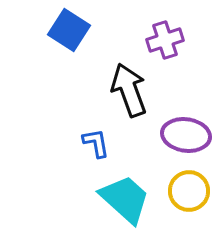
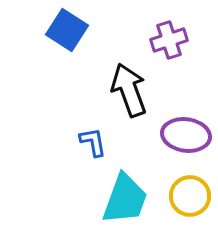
blue square: moved 2 px left
purple cross: moved 4 px right
blue L-shape: moved 3 px left, 1 px up
yellow circle: moved 1 px right, 5 px down
cyan trapezoid: rotated 68 degrees clockwise
